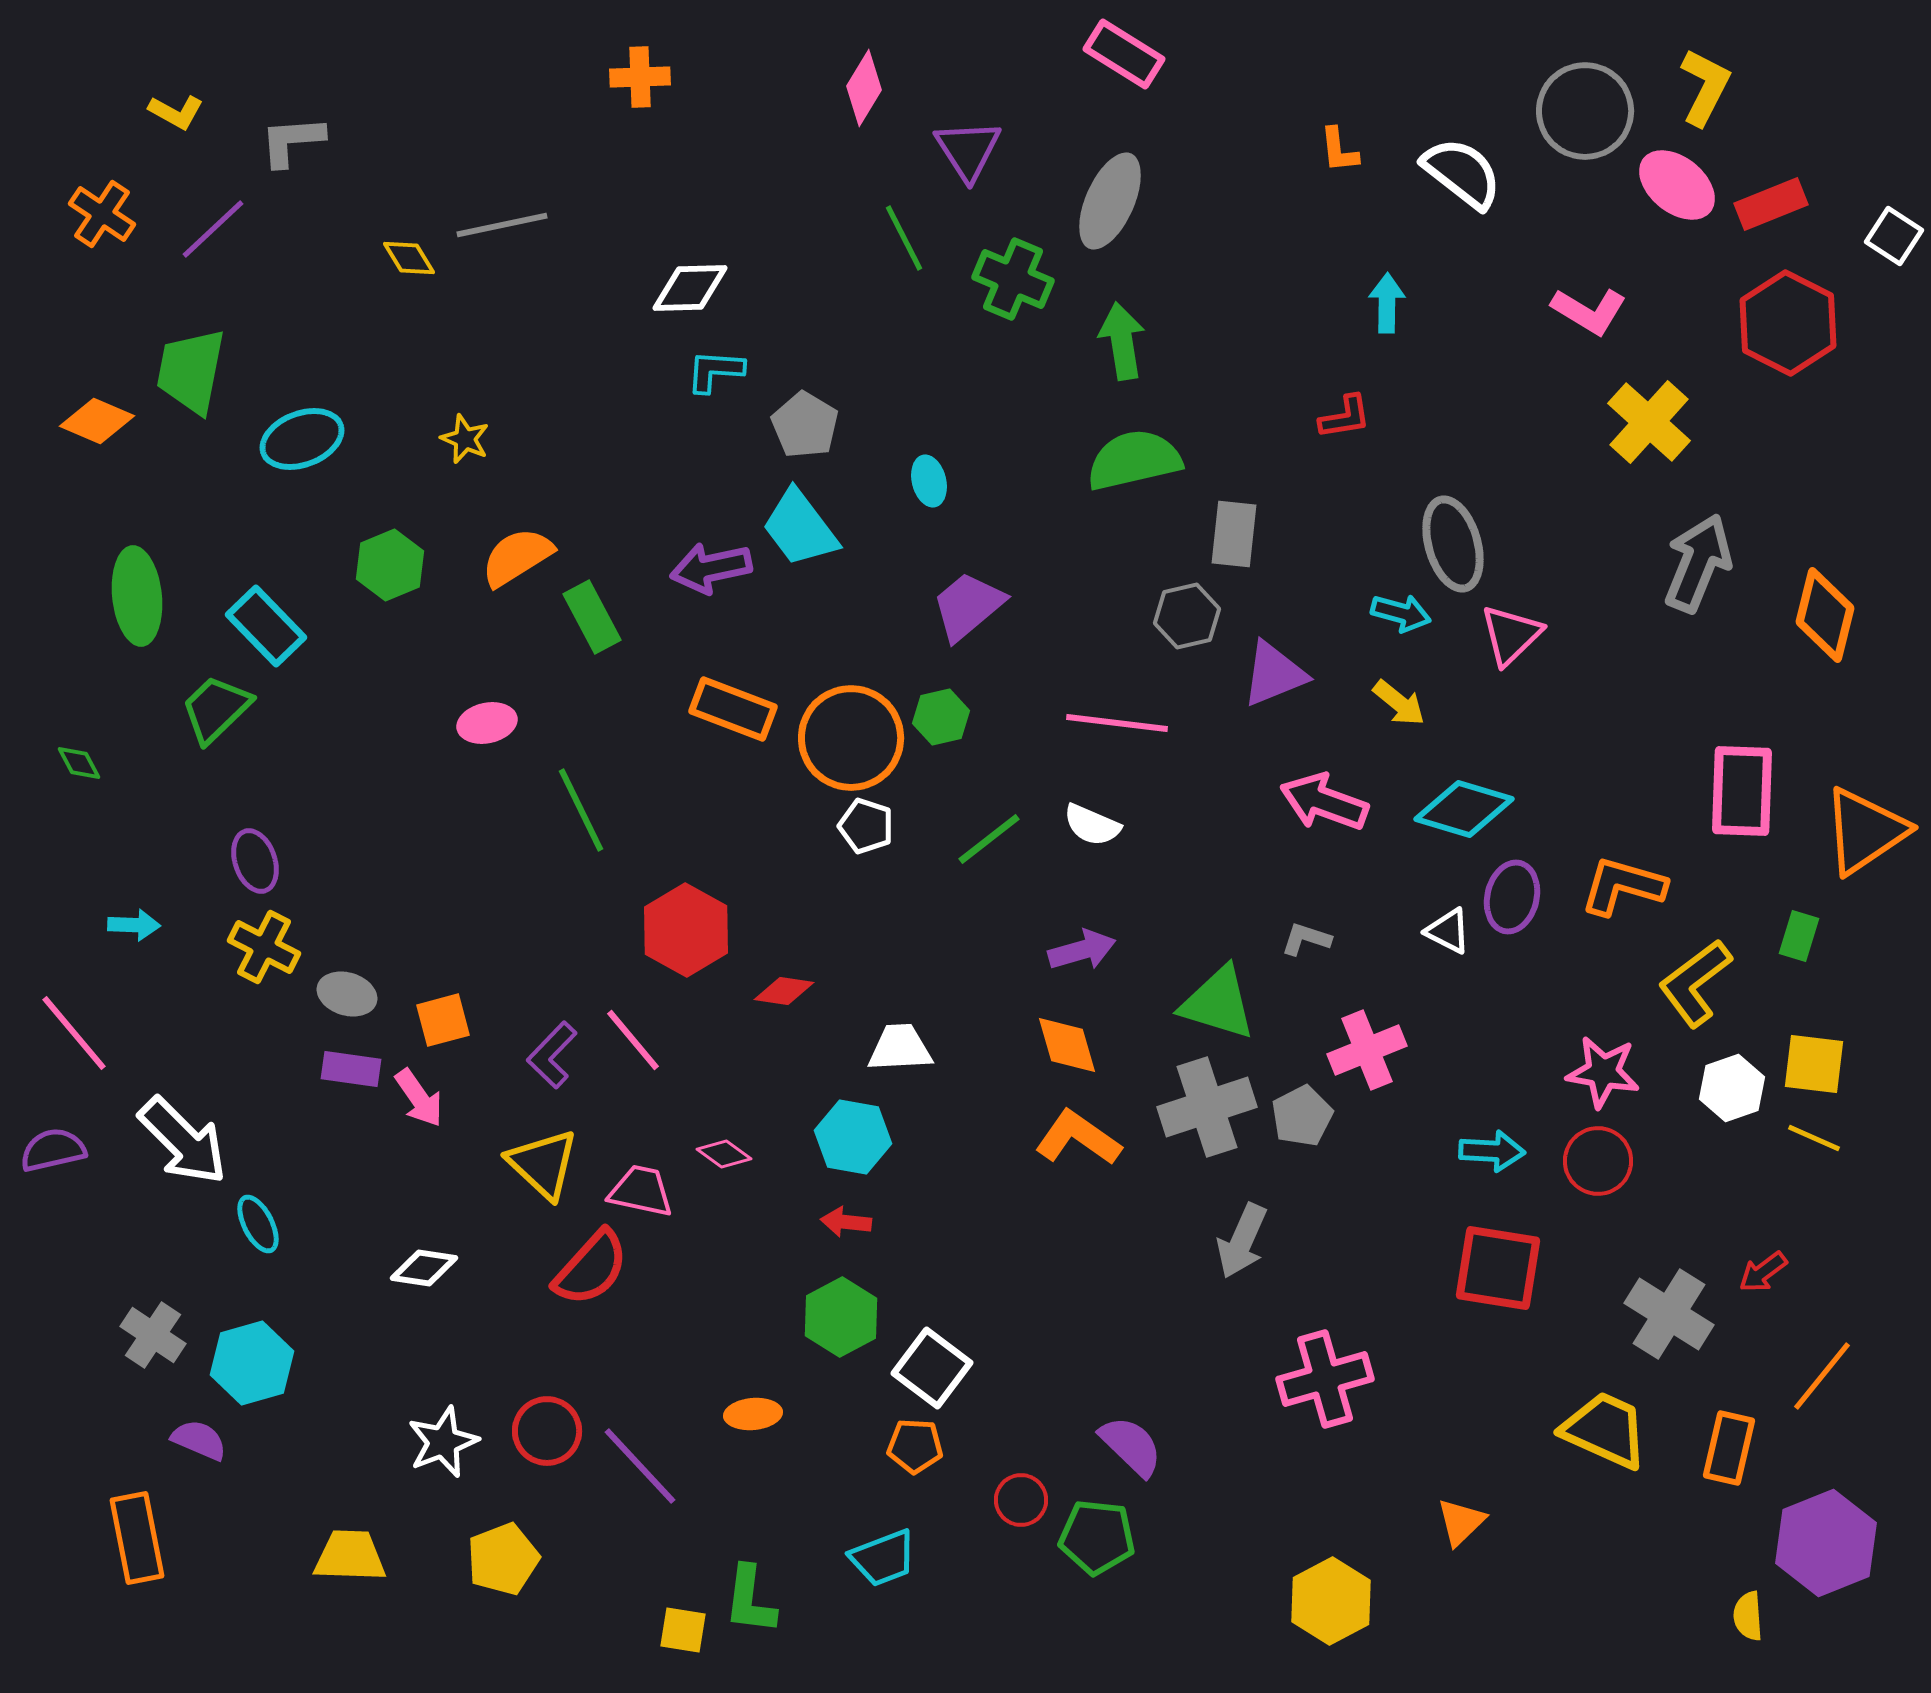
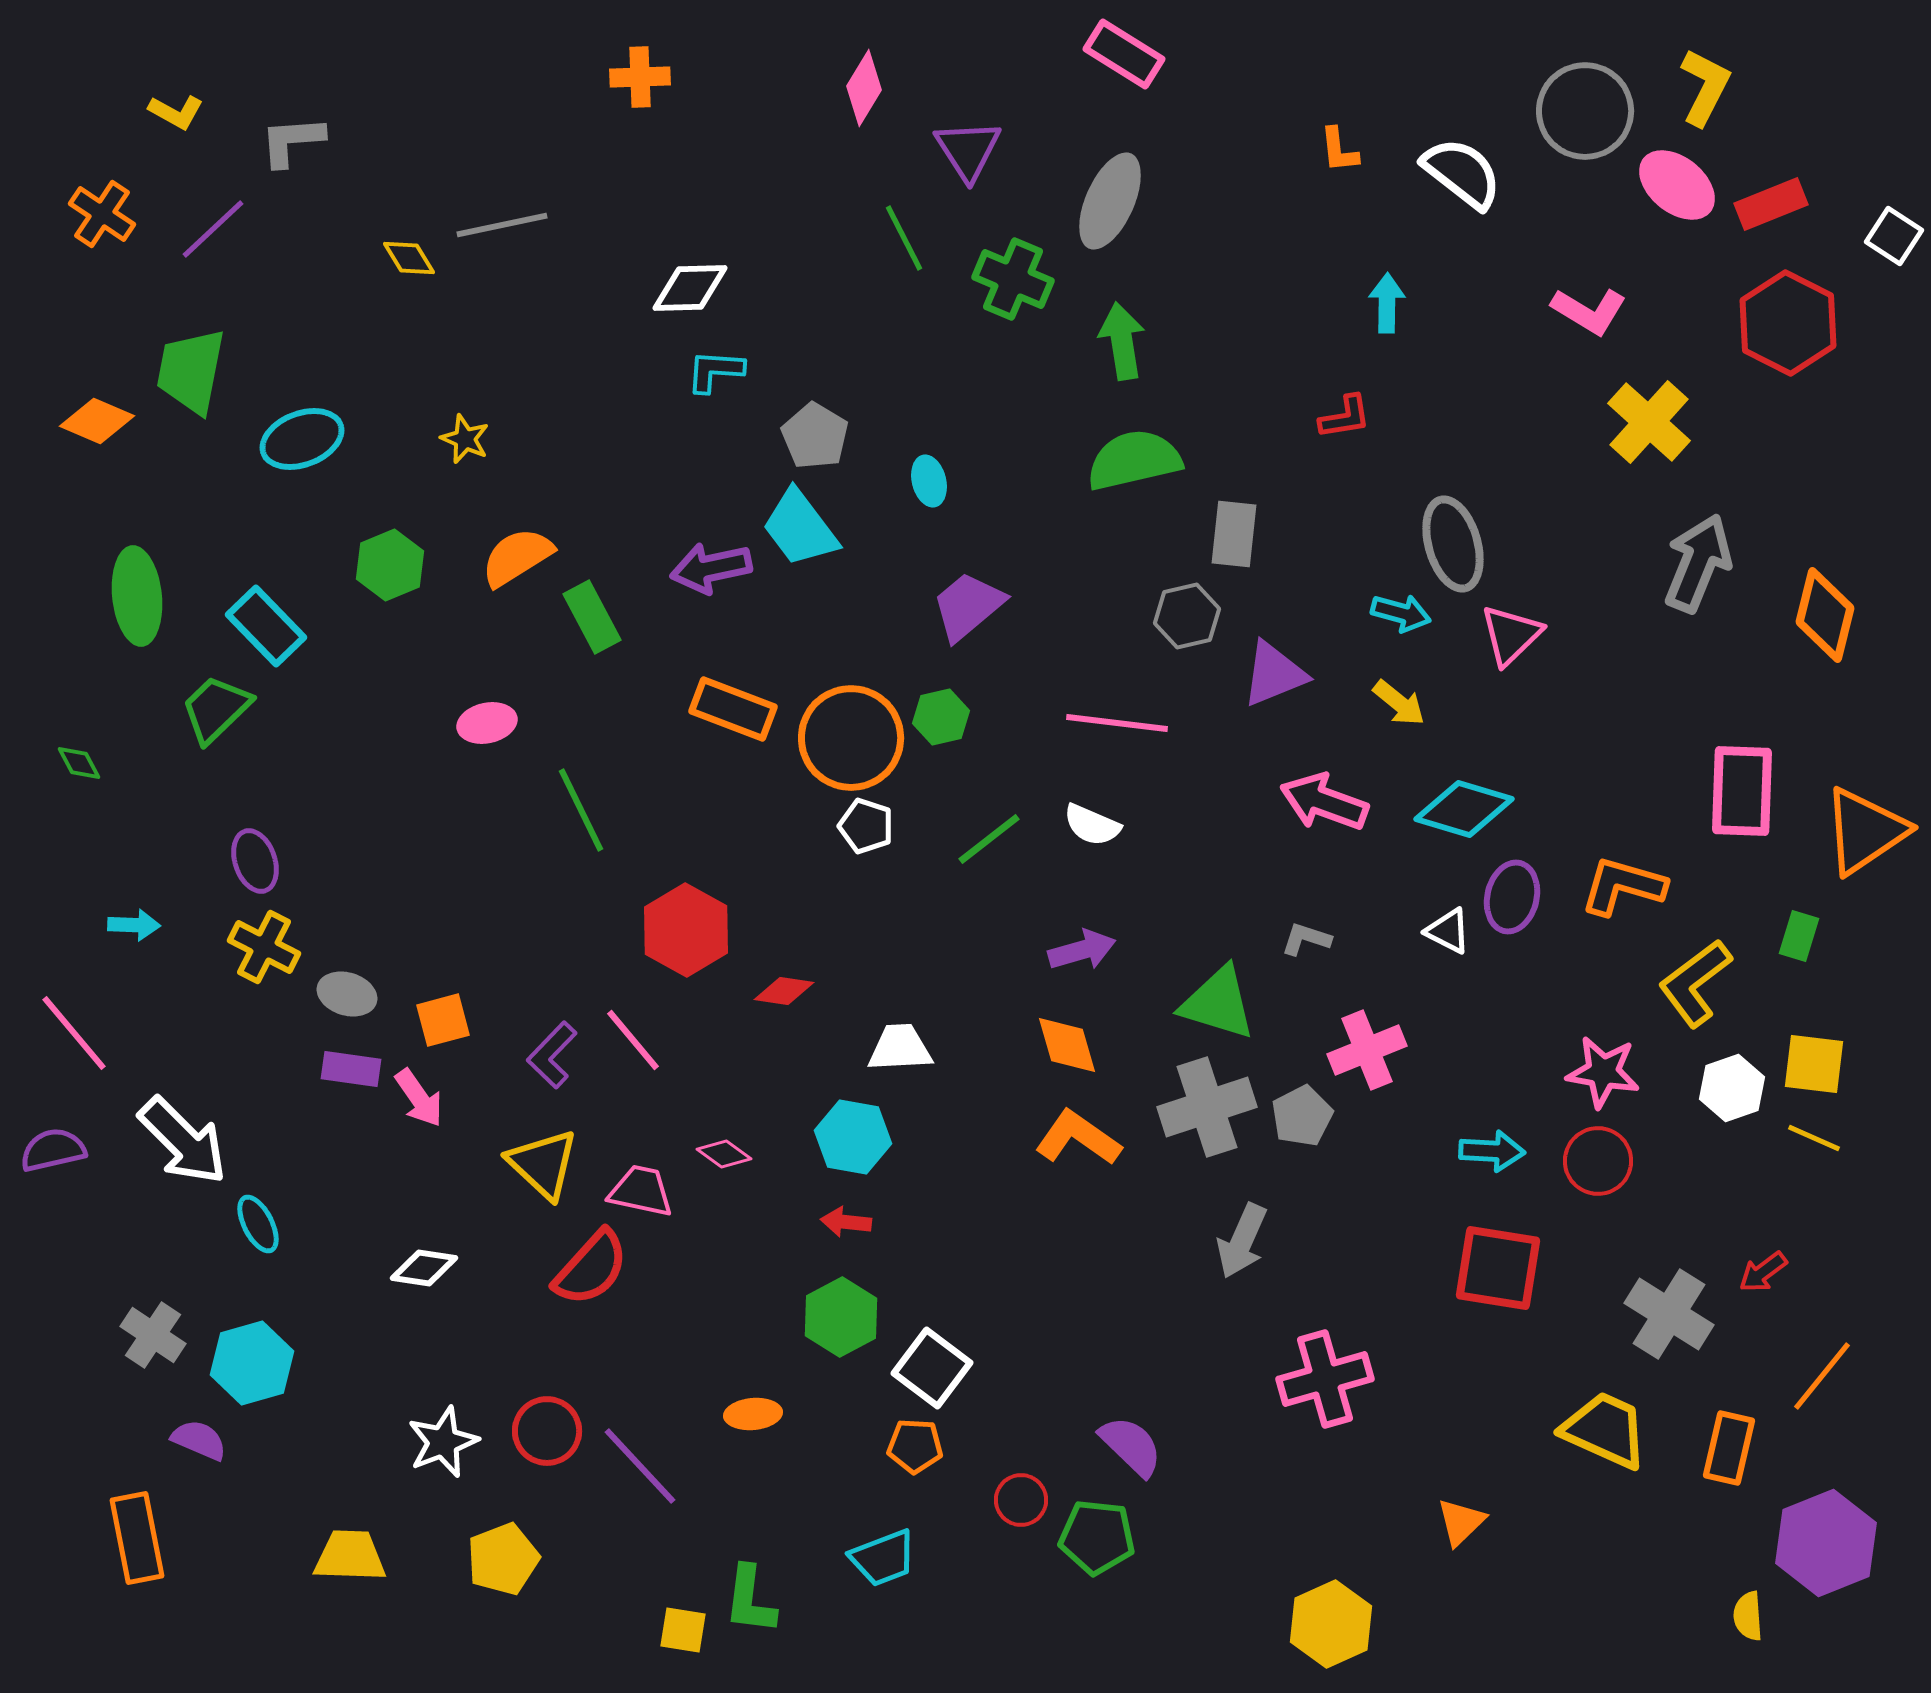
gray pentagon at (805, 425): moved 10 px right, 11 px down
yellow hexagon at (1331, 1601): moved 23 px down; rotated 4 degrees clockwise
